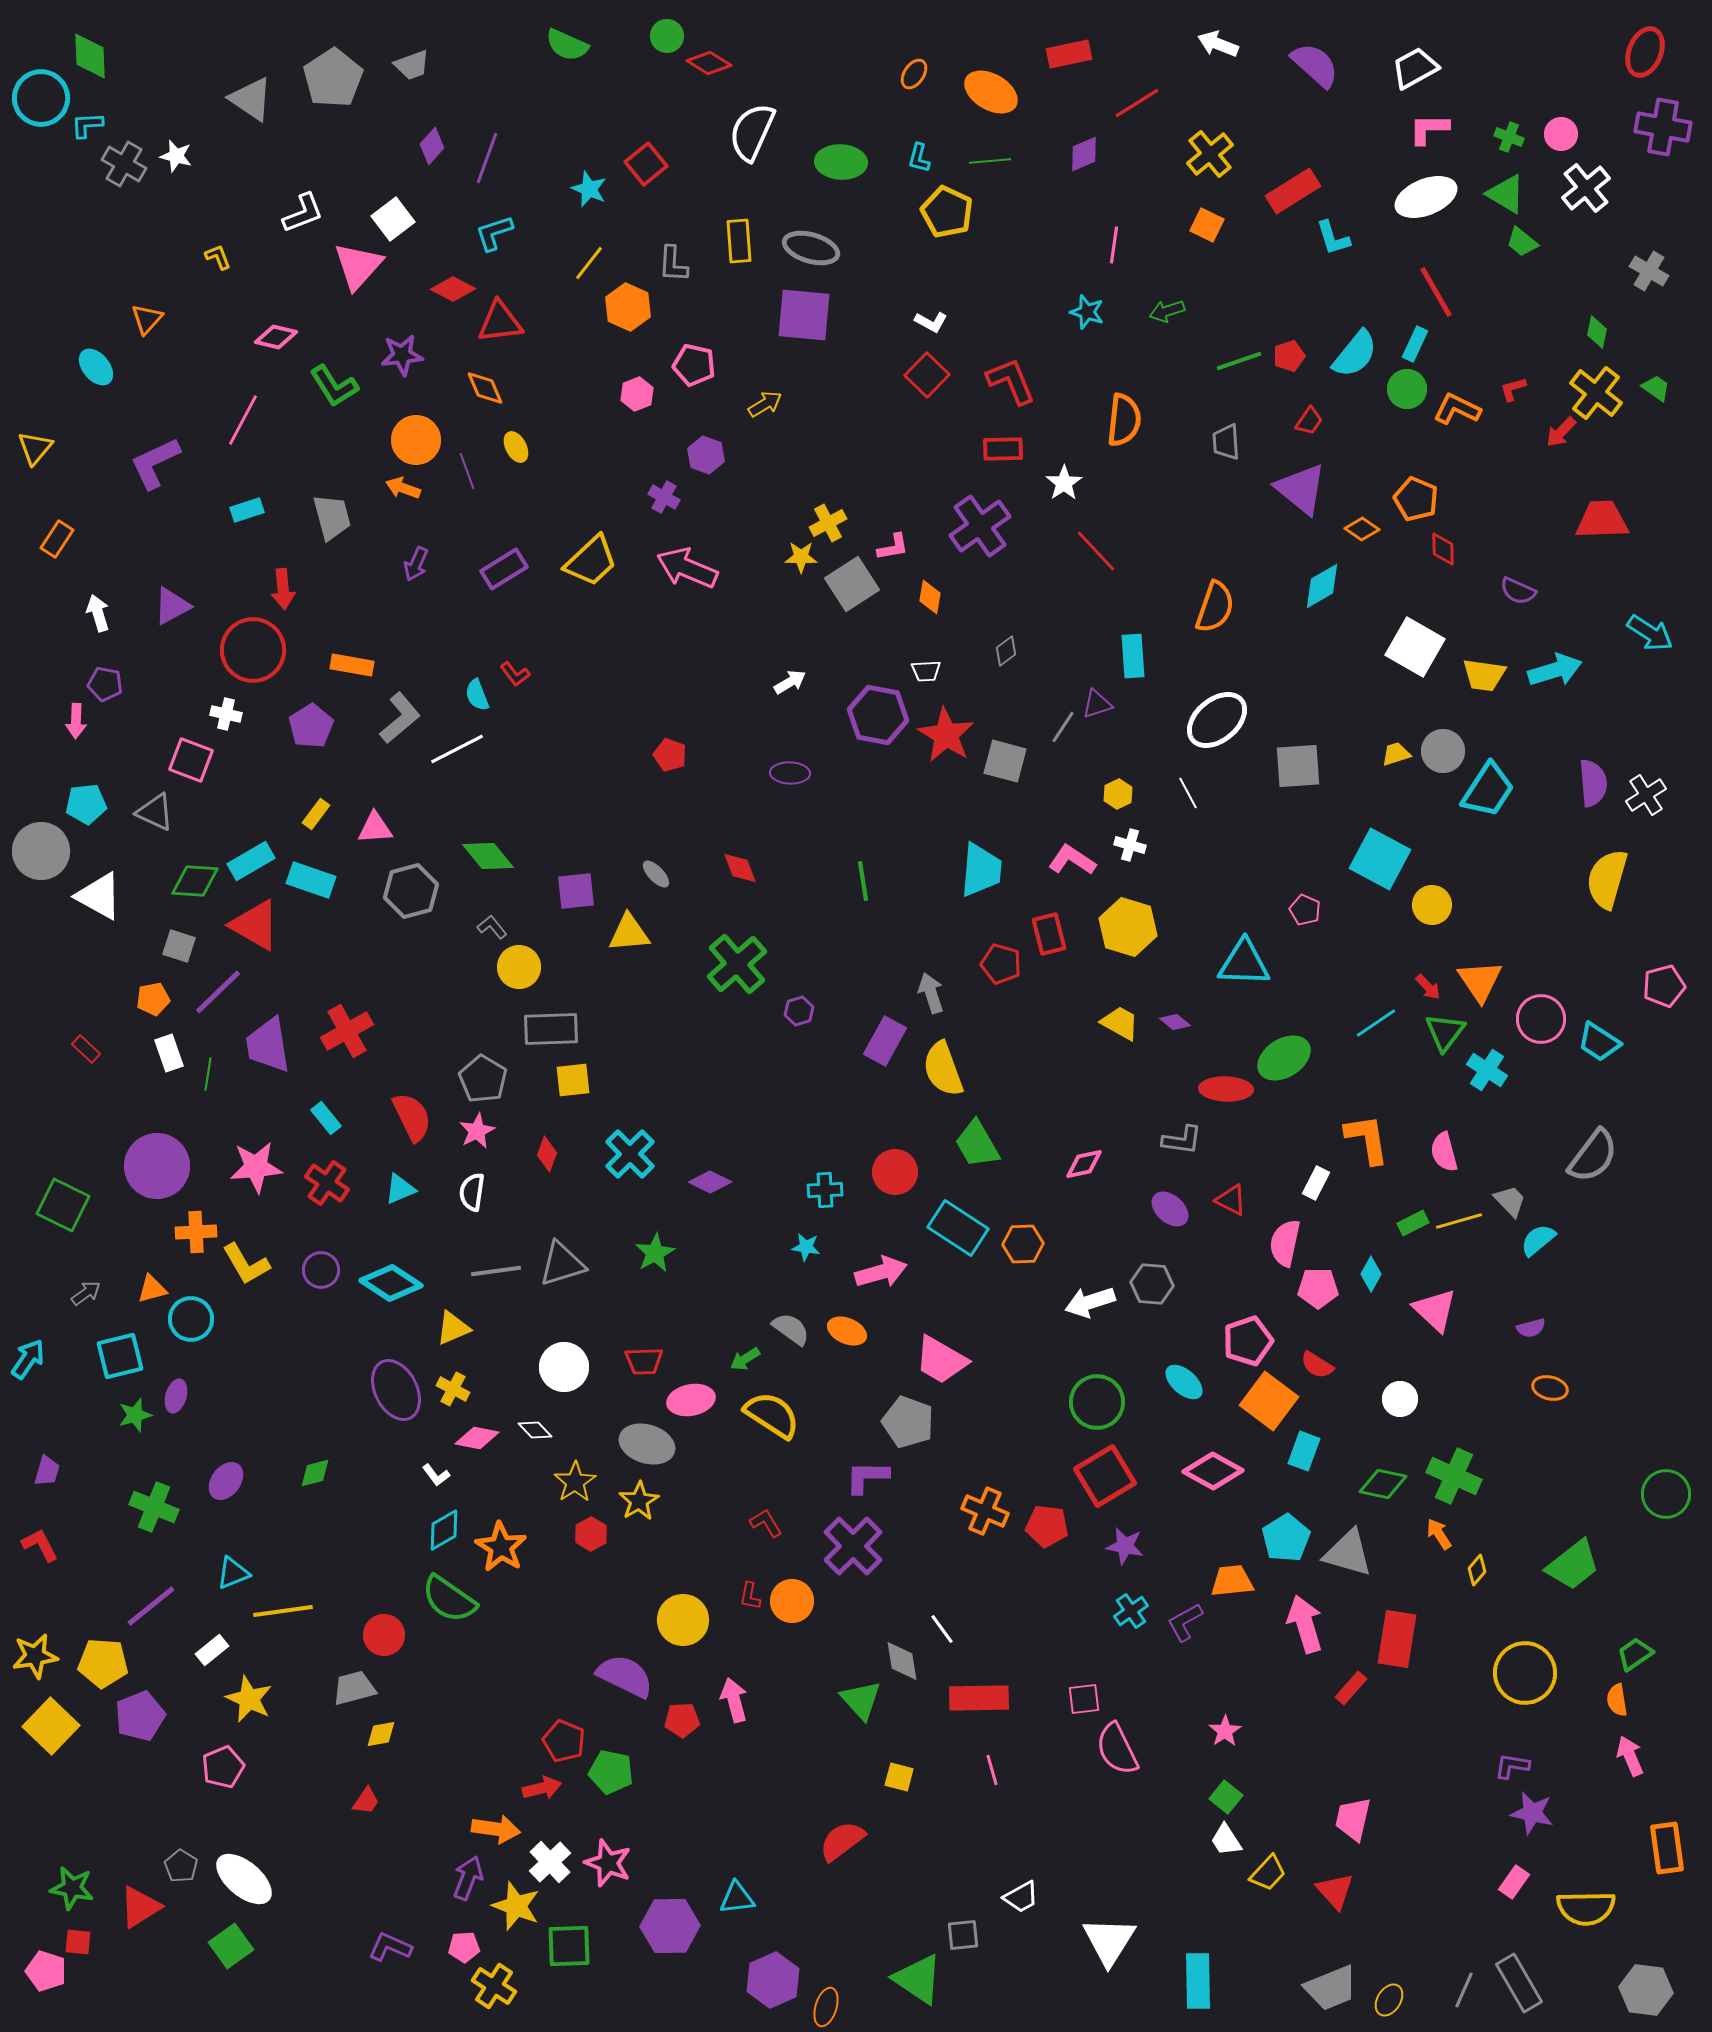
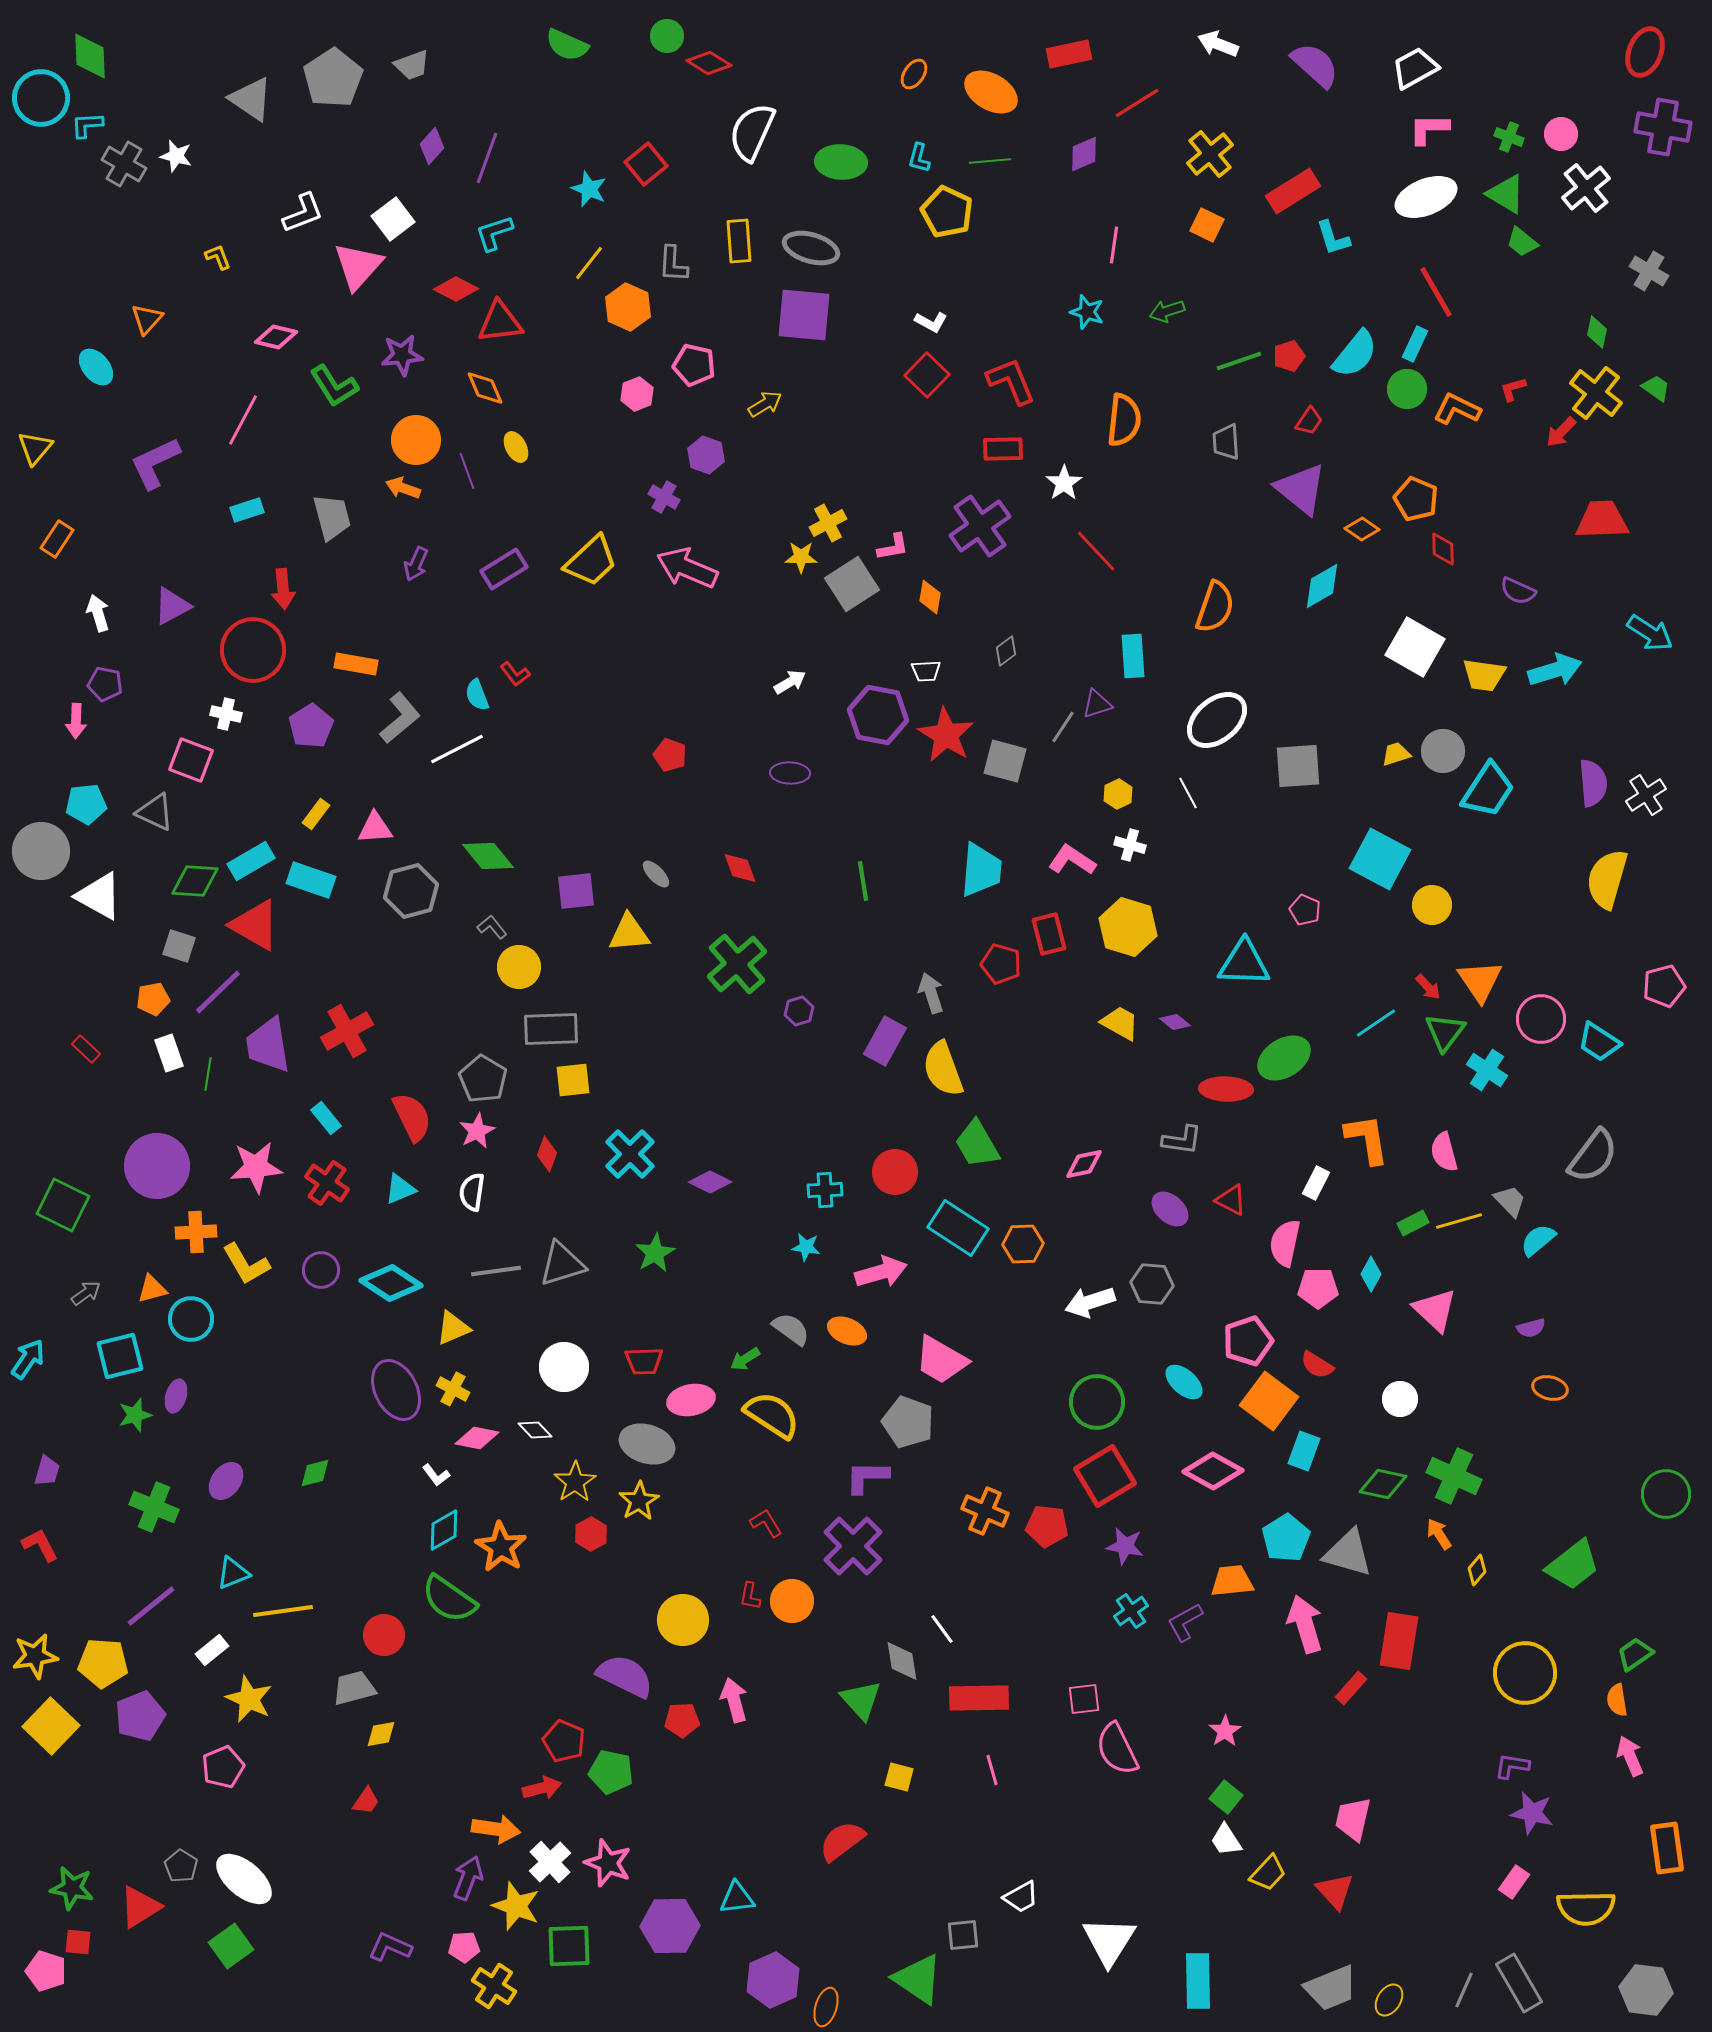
red diamond at (453, 289): moved 3 px right
orange rectangle at (352, 665): moved 4 px right, 1 px up
red rectangle at (1397, 1639): moved 2 px right, 2 px down
